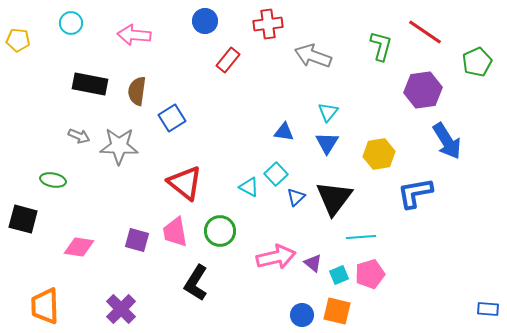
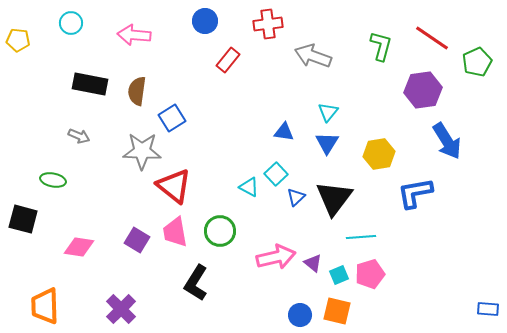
red line at (425, 32): moved 7 px right, 6 px down
gray star at (119, 146): moved 23 px right, 5 px down
red triangle at (185, 183): moved 11 px left, 3 px down
purple square at (137, 240): rotated 15 degrees clockwise
blue circle at (302, 315): moved 2 px left
